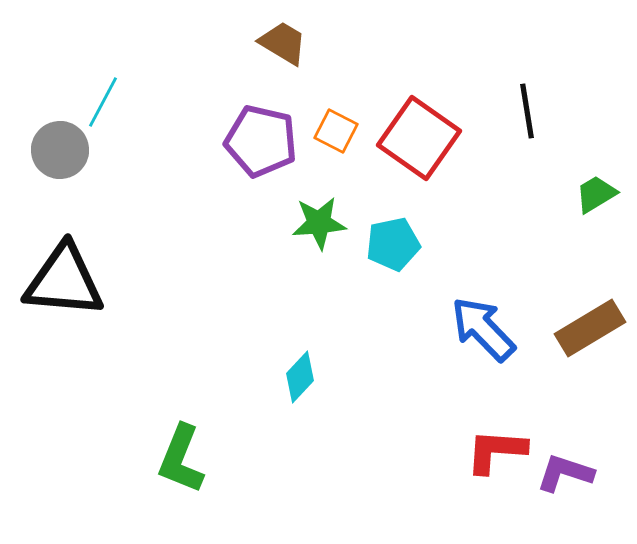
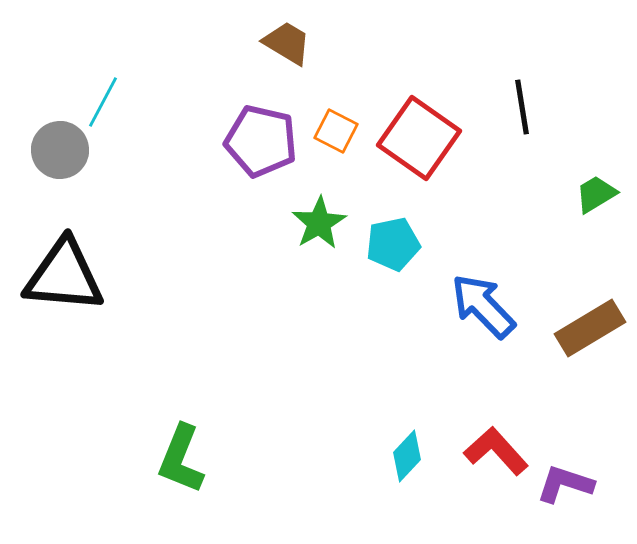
brown trapezoid: moved 4 px right
black line: moved 5 px left, 4 px up
green star: rotated 26 degrees counterclockwise
black triangle: moved 5 px up
blue arrow: moved 23 px up
cyan diamond: moved 107 px right, 79 px down
red L-shape: rotated 44 degrees clockwise
purple L-shape: moved 11 px down
